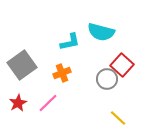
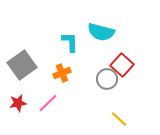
cyan L-shape: rotated 80 degrees counterclockwise
red star: rotated 18 degrees clockwise
yellow line: moved 1 px right, 1 px down
